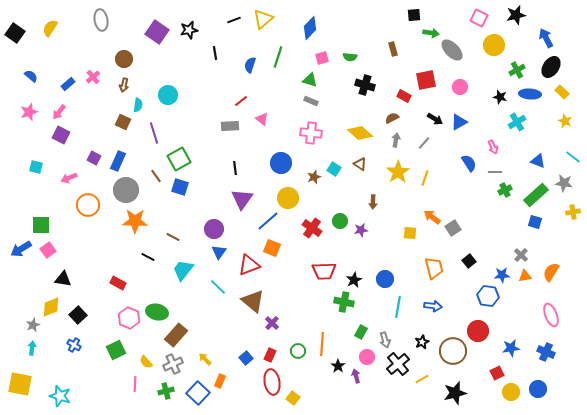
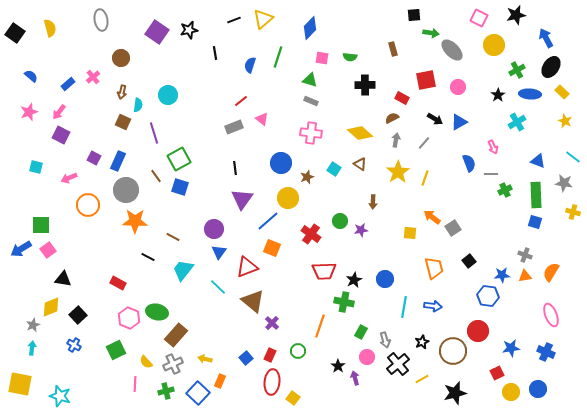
yellow semicircle at (50, 28): rotated 132 degrees clockwise
pink square at (322, 58): rotated 24 degrees clockwise
brown circle at (124, 59): moved 3 px left, 1 px up
brown arrow at (124, 85): moved 2 px left, 7 px down
black cross at (365, 85): rotated 18 degrees counterclockwise
pink circle at (460, 87): moved 2 px left
red rectangle at (404, 96): moved 2 px left, 2 px down
black star at (500, 97): moved 2 px left, 2 px up; rotated 24 degrees clockwise
gray rectangle at (230, 126): moved 4 px right, 1 px down; rotated 18 degrees counterclockwise
blue semicircle at (469, 163): rotated 12 degrees clockwise
gray line at (495, 172): moved 4 px left, 2 px down
brown star at (314, 177): moved 7 px left
green rectangle at (536, 195): rotated 50 degrees counterclockwise
yellow cross at (573, 212): rotated 24 degrees clockwise
red cross at (312, 228): moved 1 px left, 6 px down
gray cross at (521, 255): moved 4 px right; rotated 24 degrees counterclockwise
red triangle at (249, 265): moved 2 px left, 2 px down
cyan line at (398, 307): moved 6 px right
orange line at (322, 344): moved 2 px left, 18 px up; rotated 15 degrees clockwise
yellow arrow at (205, 359): rotated 32 degrees counterclockwise
purple arrow at (356, 376): moved 1 px left, 2 px down
red ellipse at (272, 382): rotated 15 degrees clockwise
